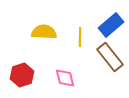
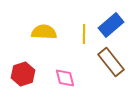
yellow line: moved 4 px right, 3 px up
brown rectangle: moved 1 px right, 5 px down
red hexagon: moved 1 px right, 1 px up
